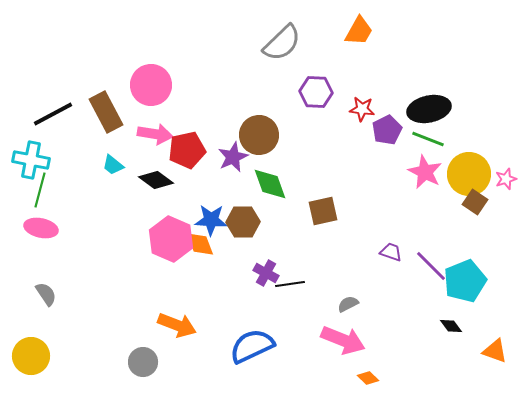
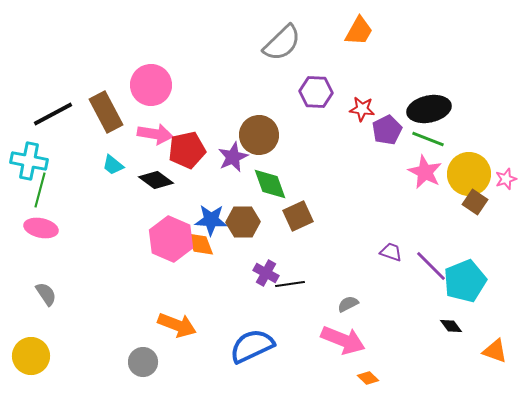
cyan cross at (31, 160): moved 2 px left, 1 px down
brown square at (323, 211): moved 25 px left, 5 px down; rotated 12 degrees counterclockwise
